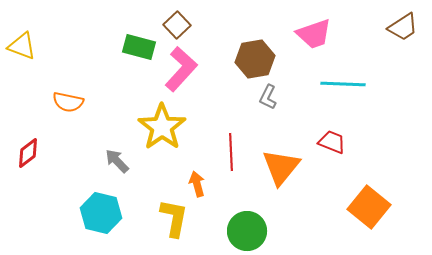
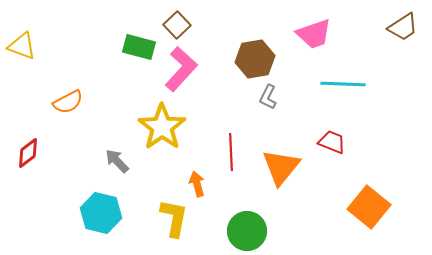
orange semicircle: rotated 40 degrees counterclockwise
